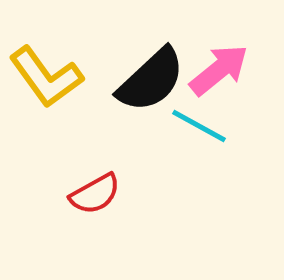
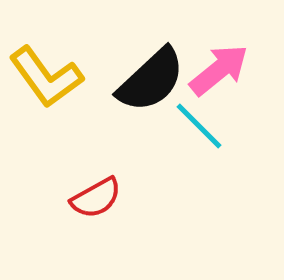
cyan line: rotated 16 degrees clockwise
red semicircle: moved 1 px right, 4 px down
